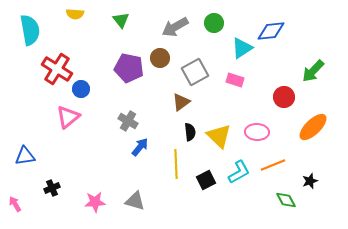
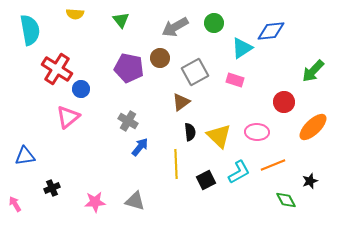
red circle: moved 5 px down
